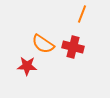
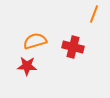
orange line: moved 12 px right
orange semicircle: moved 8 px left, 3 px up; rotated 130 degrees clockwise
